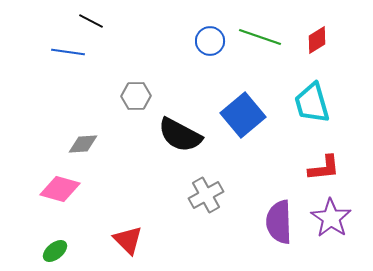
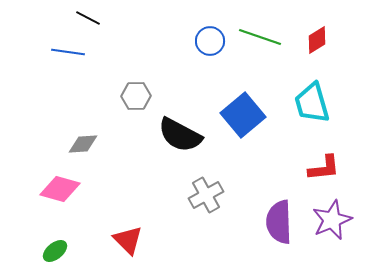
black line: moved 3 px left, 3 px up
purple star: moved 1 px right, 2 px down; rotated 15 degrees clockwise
